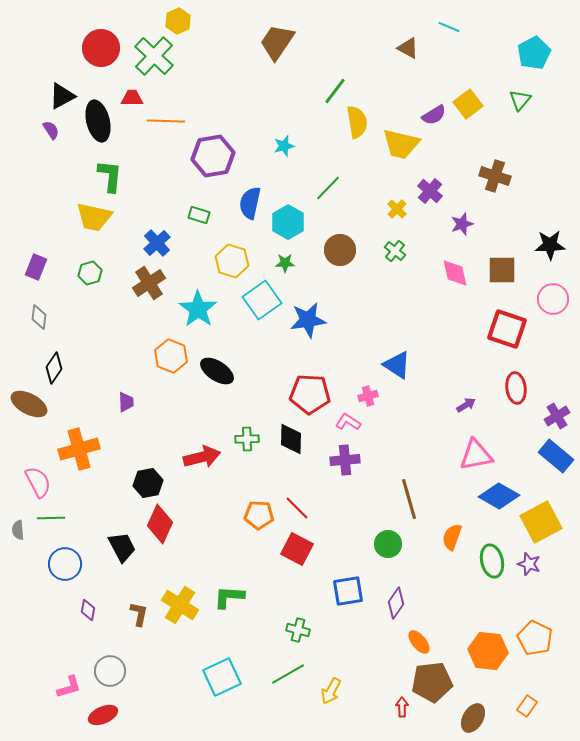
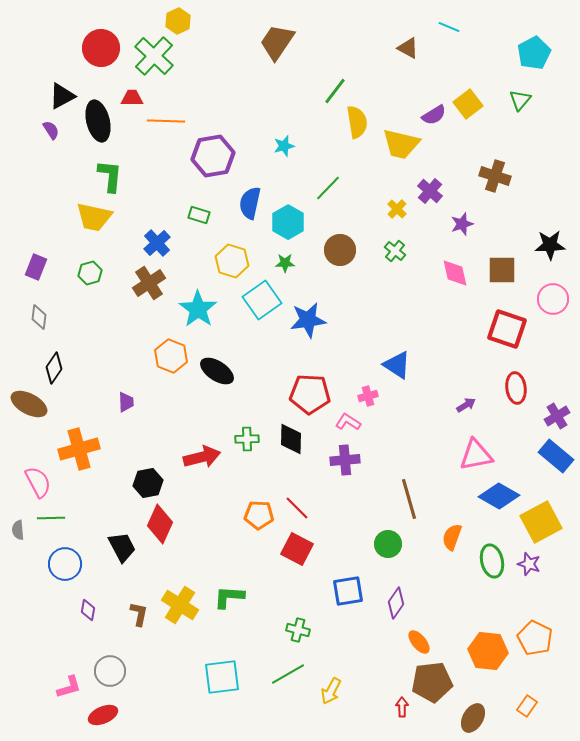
cyan square at (222, 677): rotated 18 degrees clockwise
